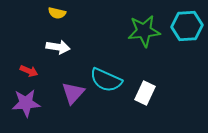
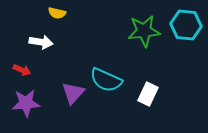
cyan hexagon: moved 1 px left, 1 px up; rotated 8 degrees clockwise
white arrow: moved 17 px left, 5 px up
red arrow: moved 7 px left, 1 px up
white rectangle: moved 3 px right, 1 px down
